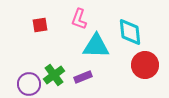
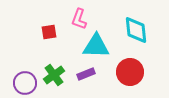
red square: moved 9 px right, 7 px down
cyan diamond: moved 6 px right, 2 px up
red circle: moved 15 px left, 7 px down
purple rectangle: moved 3 px right, 3 px up
purple circle: moved 4 px left, 1 px up
